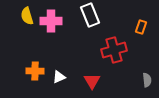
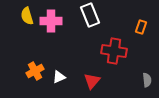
red cross: moved 1 px down; rotated 25 degrees clockwise
orange cross: rotated 30 degrees counterclockwise
red triangle: rotated 12 degrees clockwise
